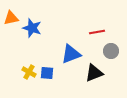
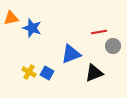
red line: moved 2 px right
gray circle: moved 2 px right, 5 px up
blue square: rotated 24 degrees clockwise
